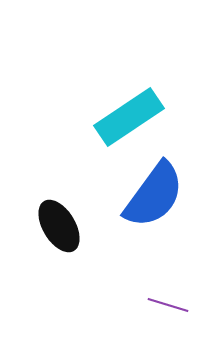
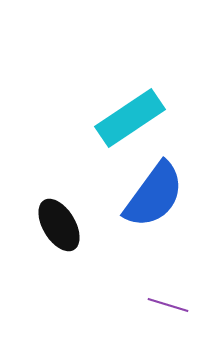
cyan rectangle: moved 1 px right, 1 px down
black ellipse: moved 1 px up
